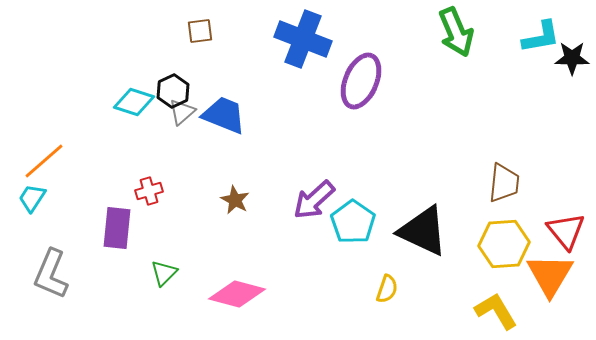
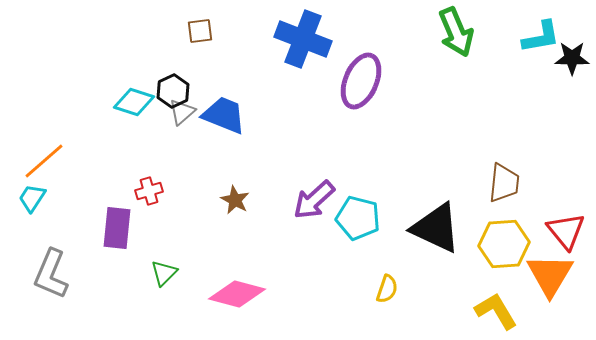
cyan pentagon: moved 5 px right, 4 px up; rotated 21 degrees counterclockwise
black triangle: moved 13 px right, 3 px up
